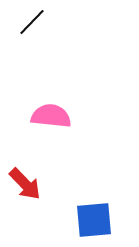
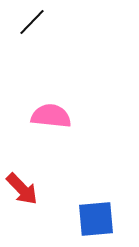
red arrow: moved 3 px left, 5 px down
blue square: moved 2 px right, 1 px up
